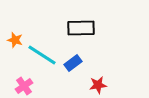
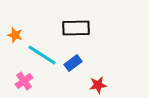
black rectangle: moved 5 px left
orange star: moved 5 px up
pink cross: moved 5 px up
